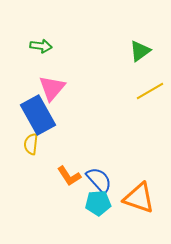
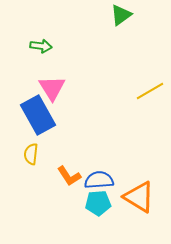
green triangle: moved 19 px left, 36 px up
pink triangle: rotated 12 degrees counterclockwise
yellow semicircle: moved 10 px down
blue semicircle: rotated 52 degrees counterclockwise
orange triangle: moved 1 px up; rotated 12 degrees clockwise
